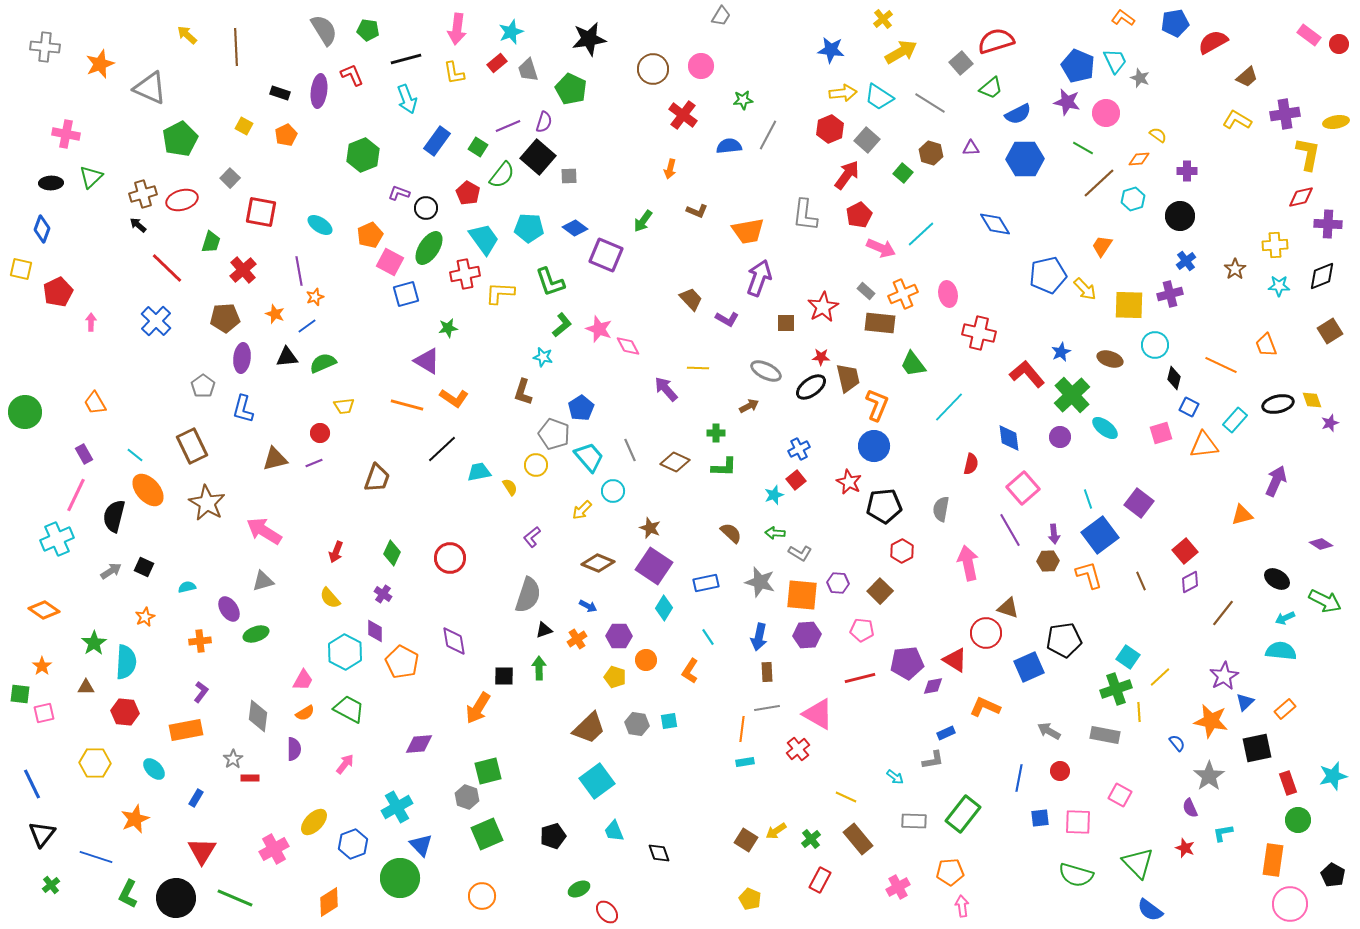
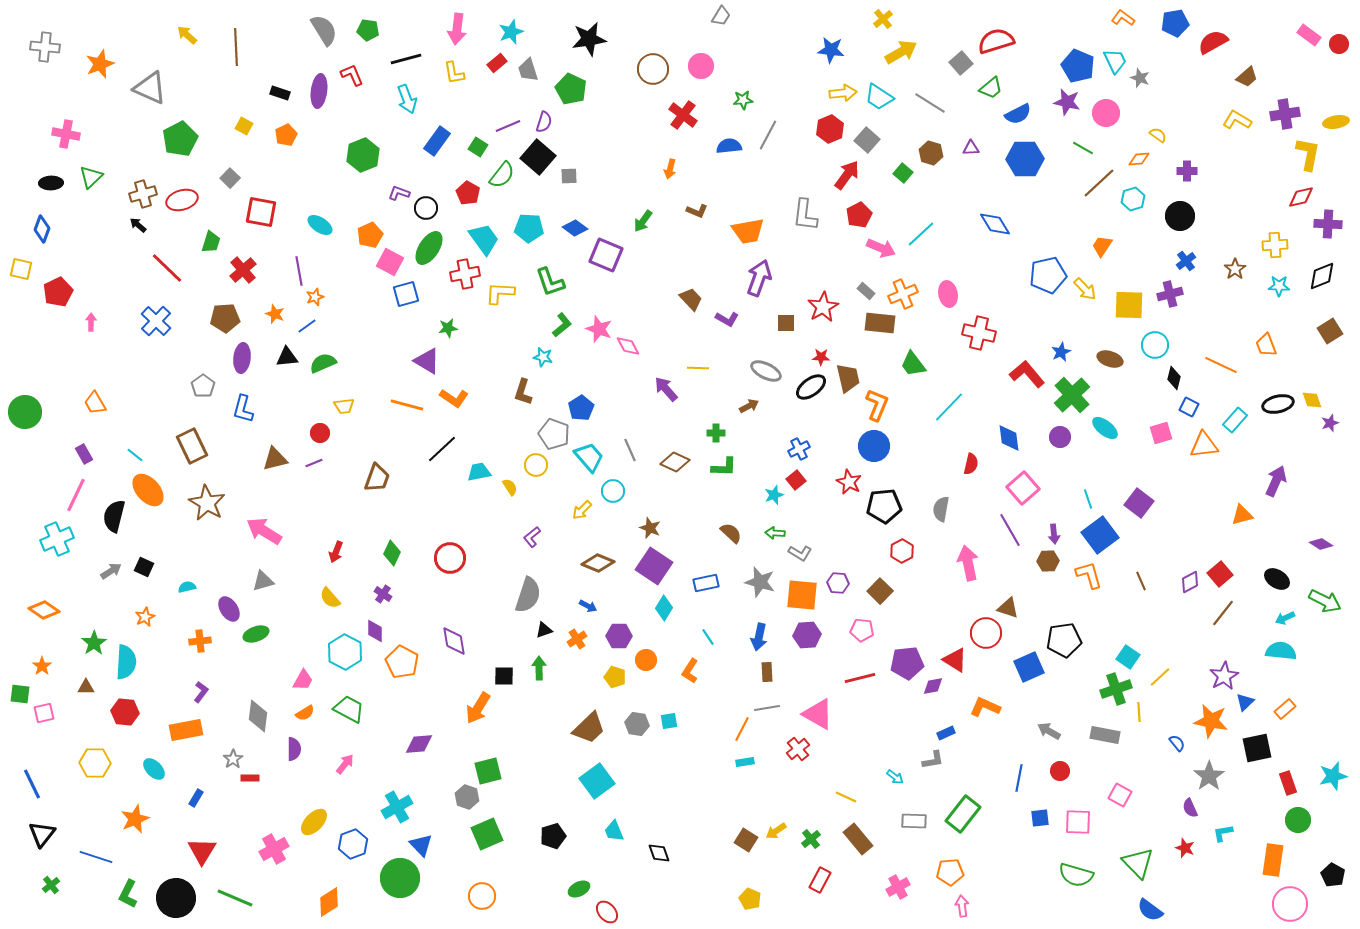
red square at (1185, 551): moved 35 px right, 23 px down
orange line at (742, 729): rotated 20 degrees clockwise
